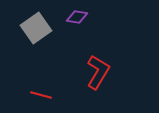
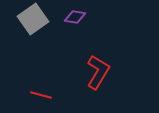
purple diamond: moved 2 px left
gray square: moved 3 px left, 9 px up
